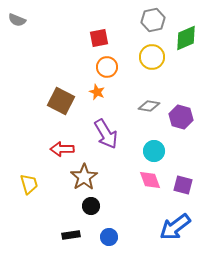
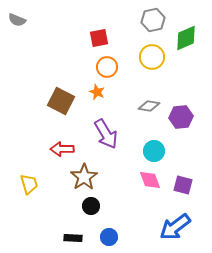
purple hexagon: rotated 20 degrees counterclockwise
black rectangle: moved 2 px right, 3 px down; rotated 12 degrees clockwise
